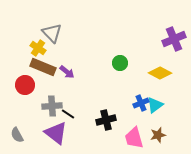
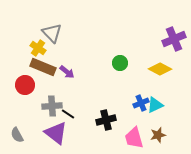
yellow diamond: moved 4 px up
cyan triangle: rotated 12 degrees clockwise
